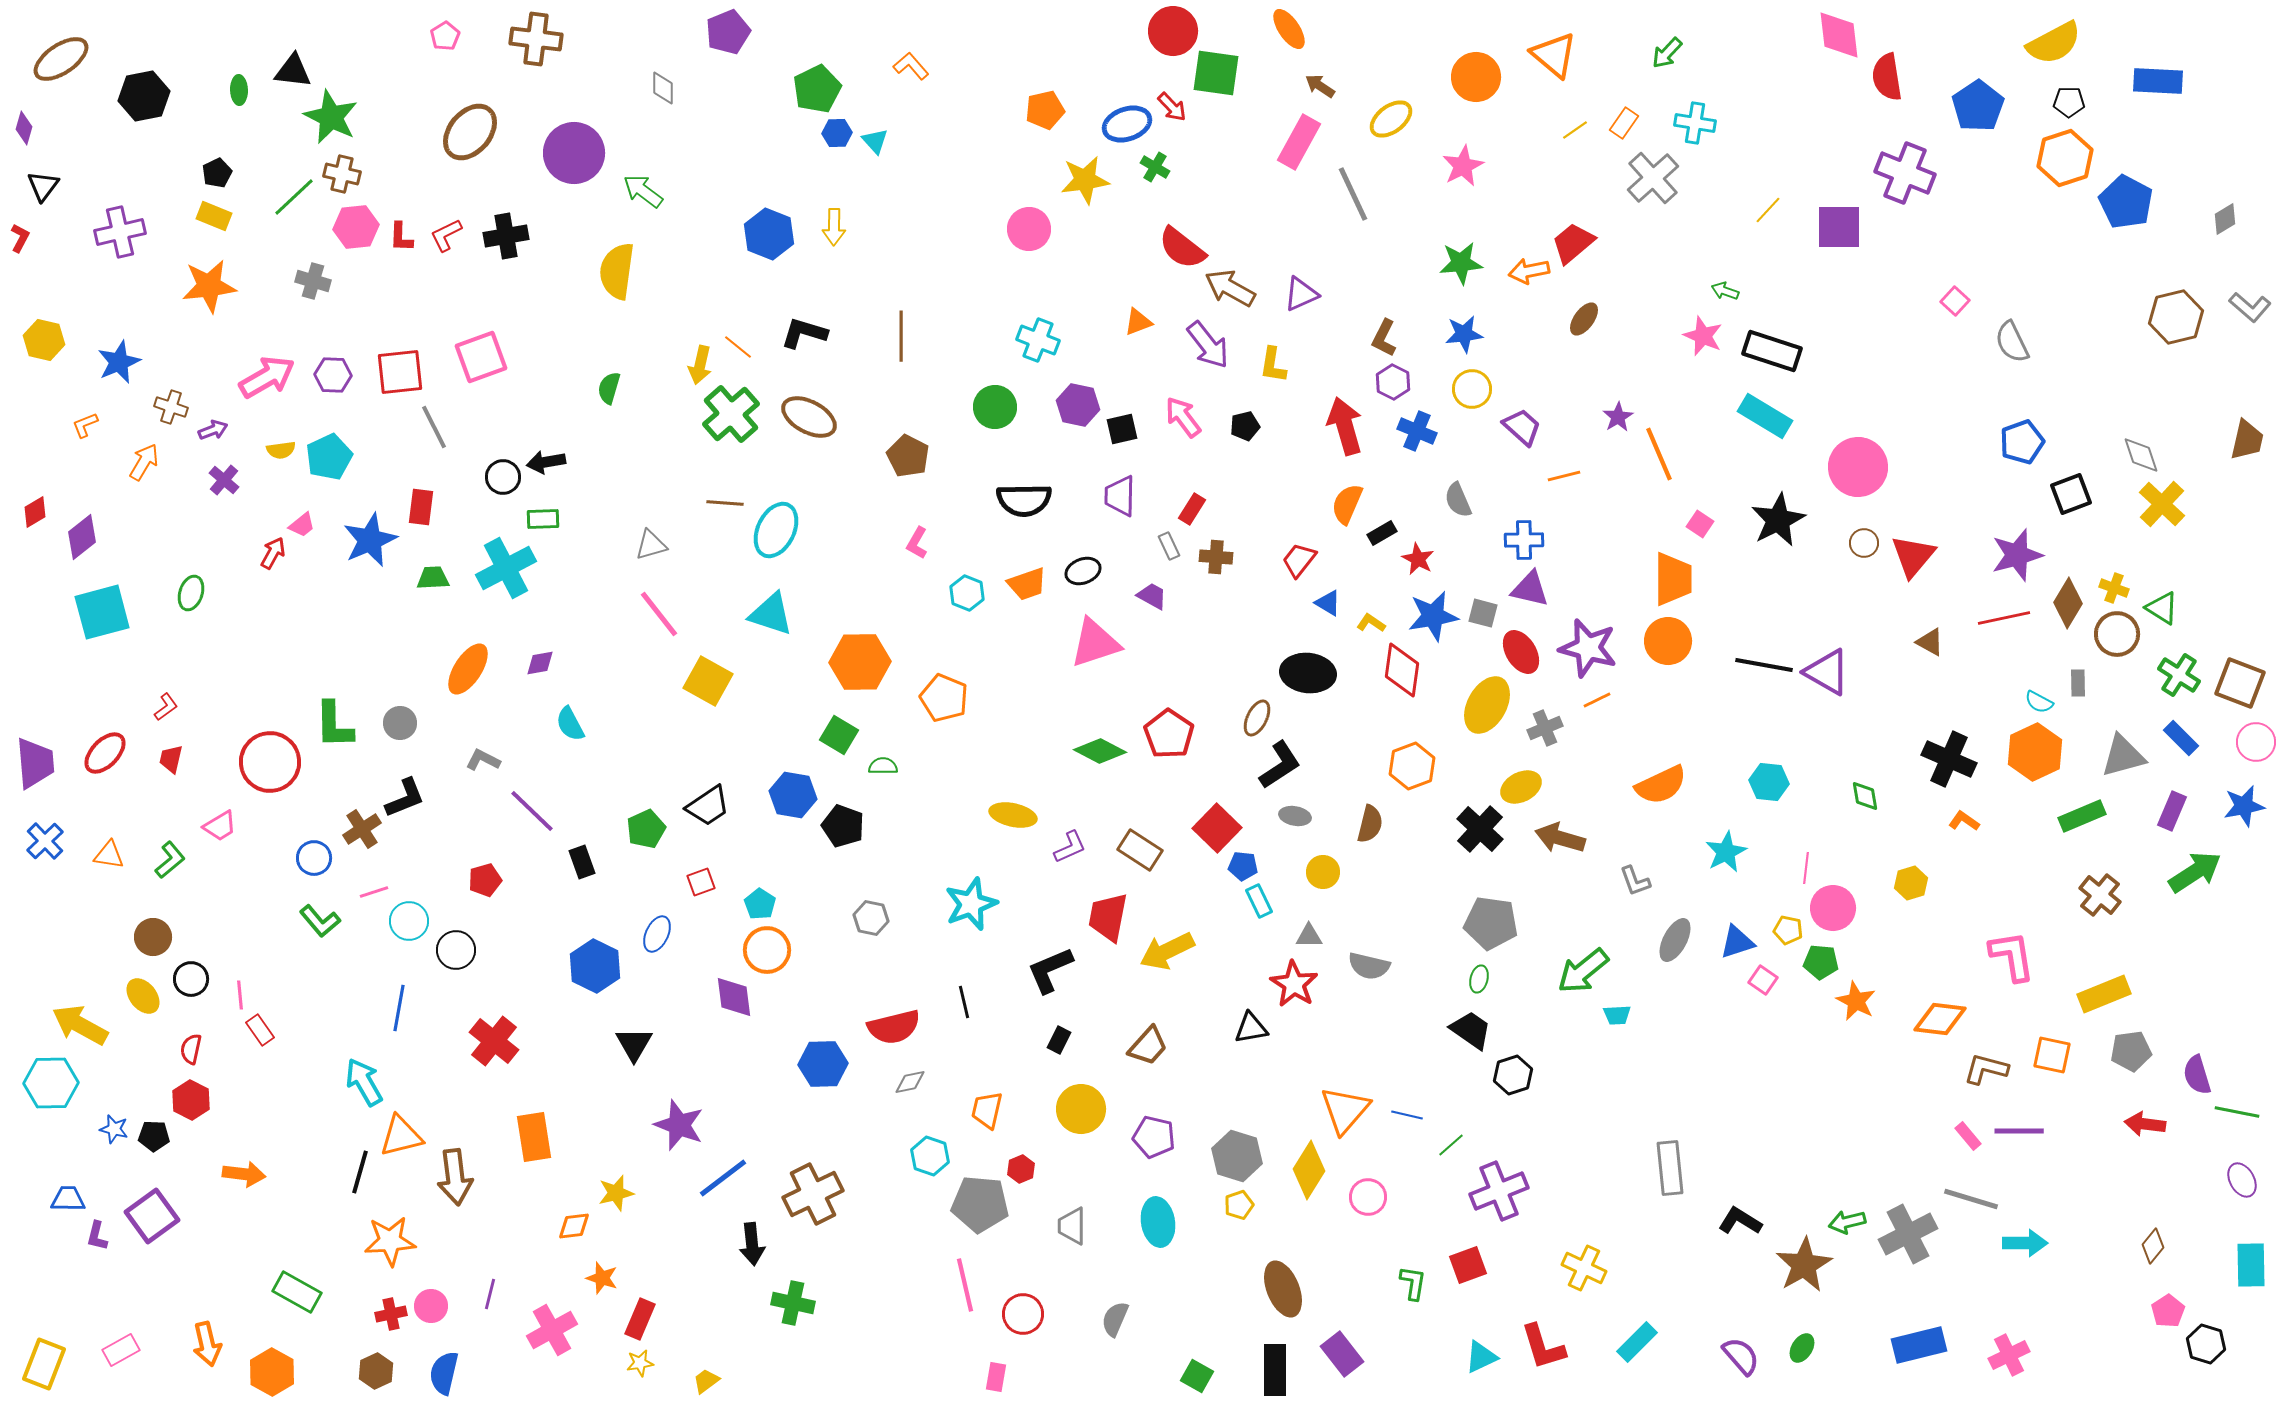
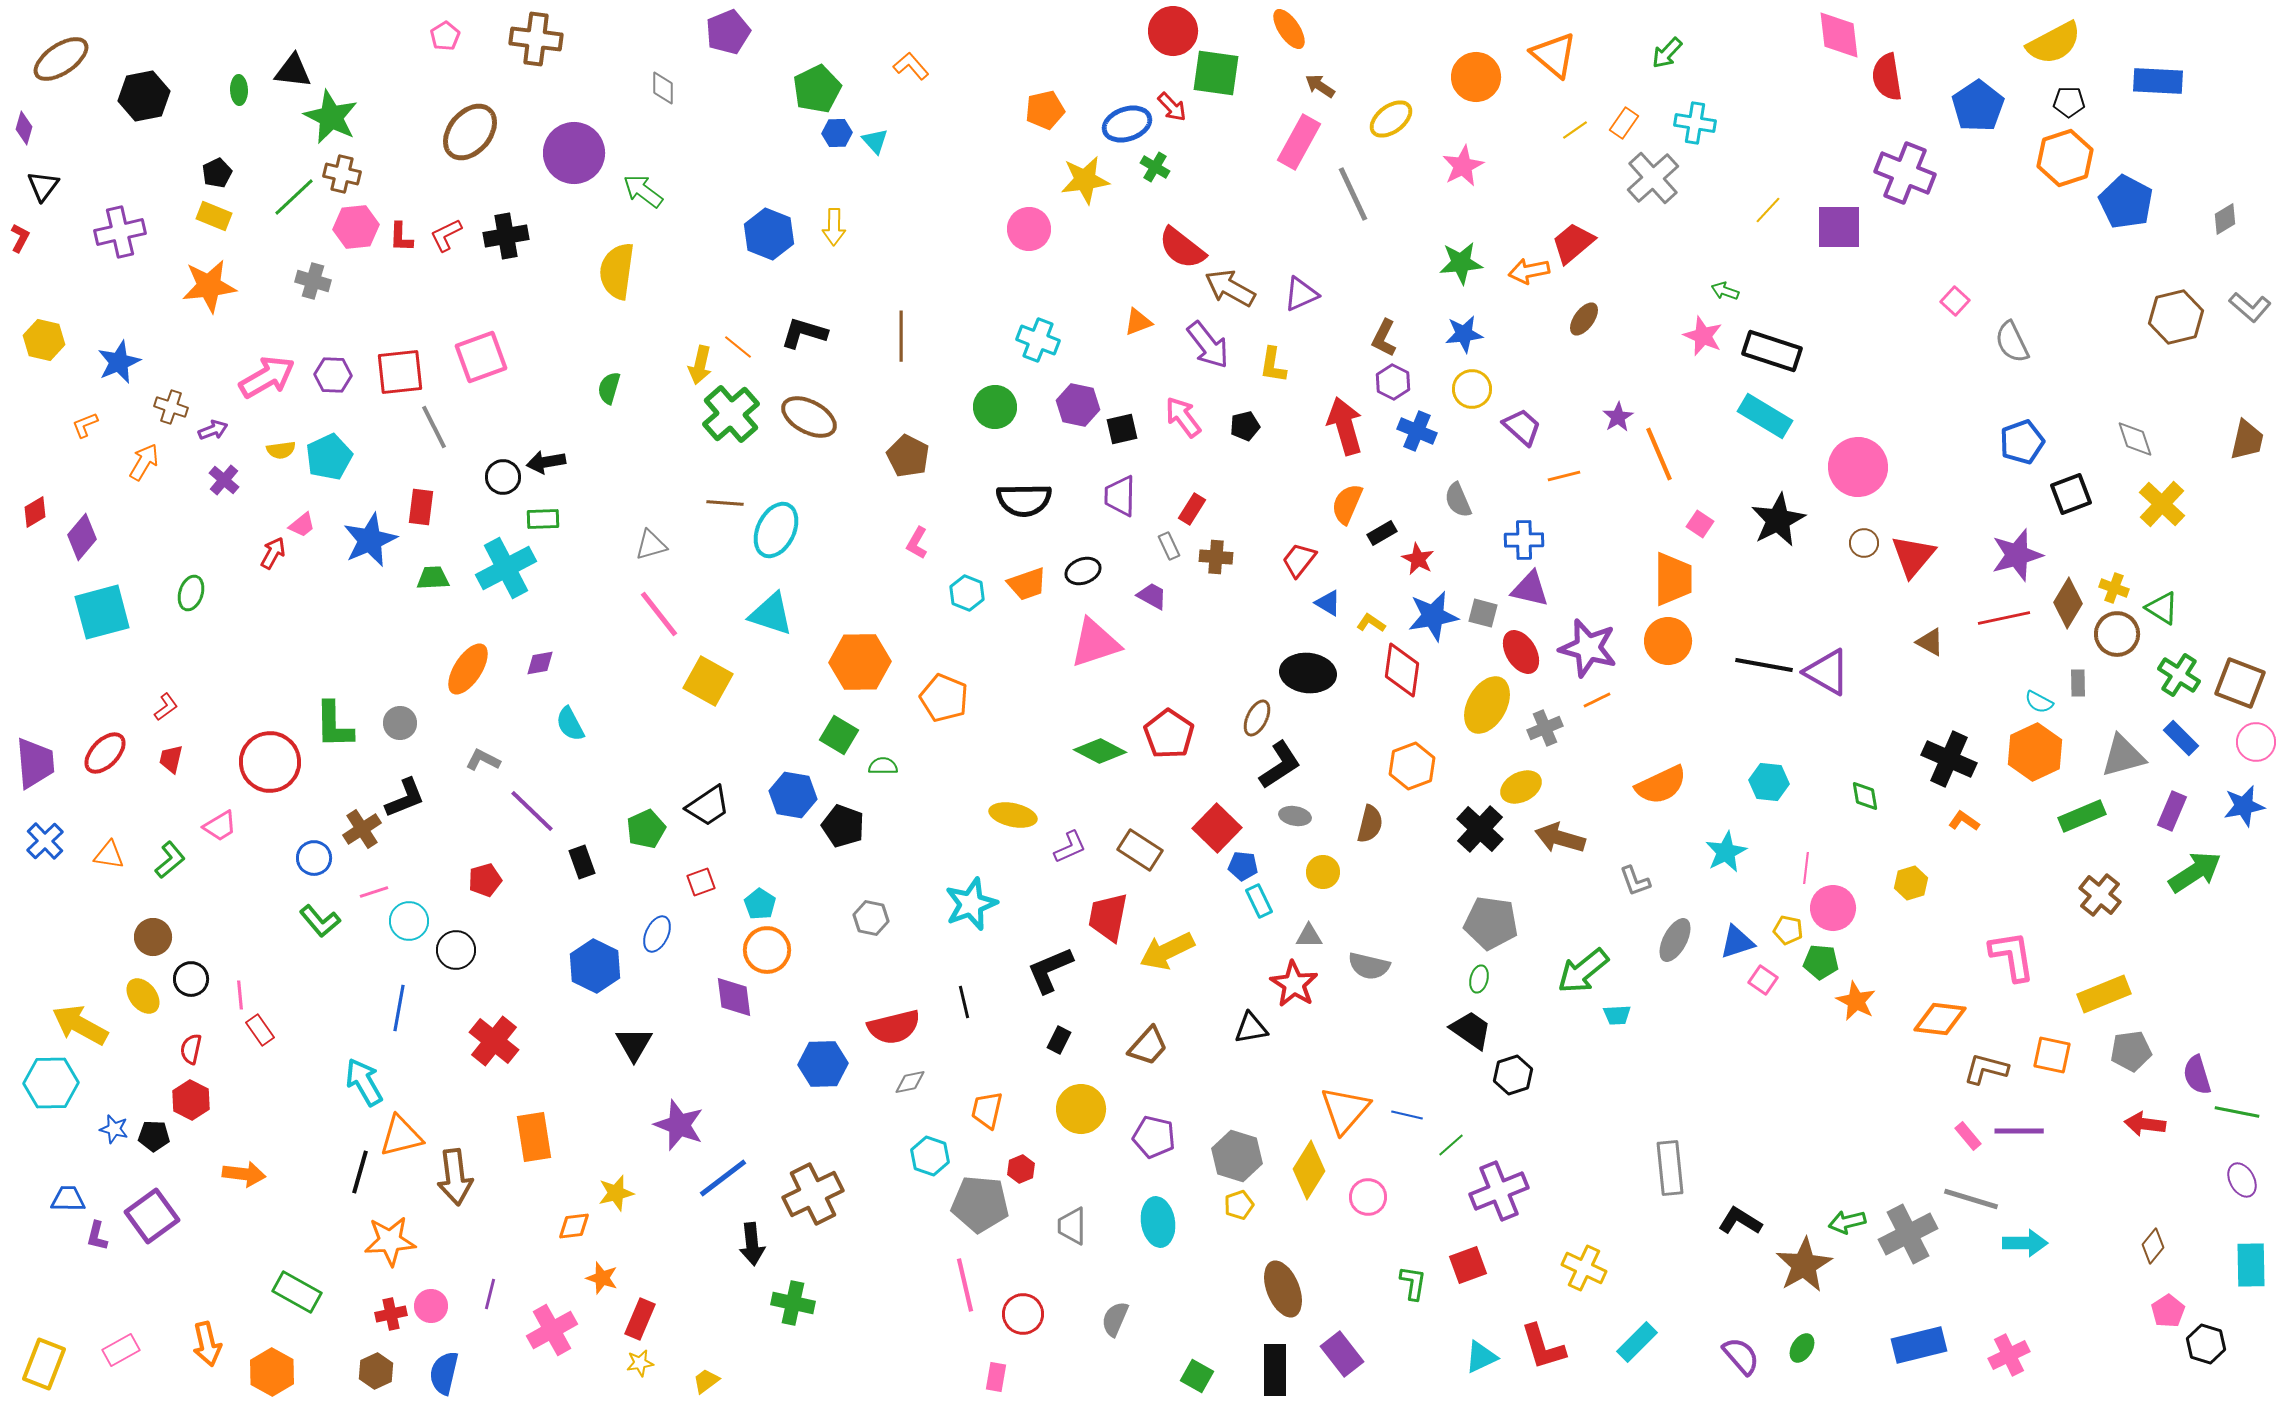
gray diamond at (2141, 455): moved 6 px left, 16 px up
purple diamond at (82, 537): rotated 12 degrees counterclockwise
